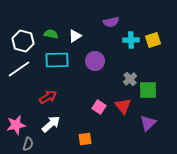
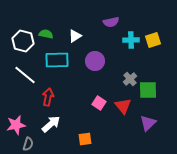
green semicircle: moved 5 px left
white line: moved 6 px right, 6 px down; rotated 75 degrees clockwise
red arrow: rotated 48 degrees counterclockwise
pink square: moved 4 px up
